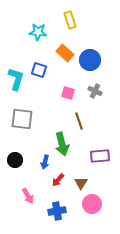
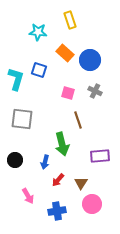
brown line: moved 1 px left, 1 px up
